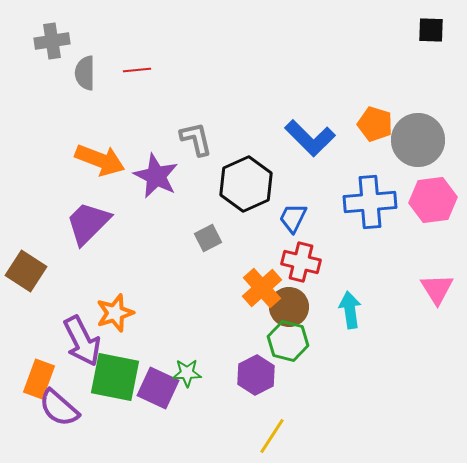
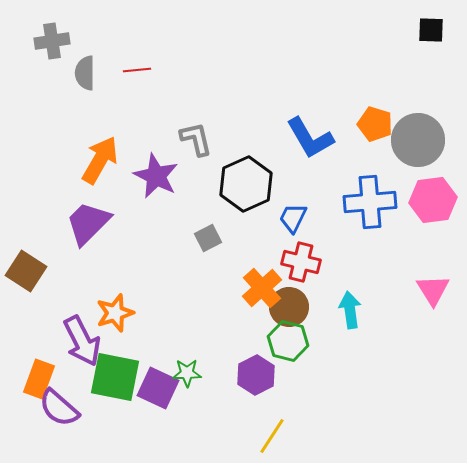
blue L-shape: rotated 15 degrees clockwise
orange arrow: rotated 81 degrees counterclockwise
pink triangle: moved 4 px left, 1 px down
